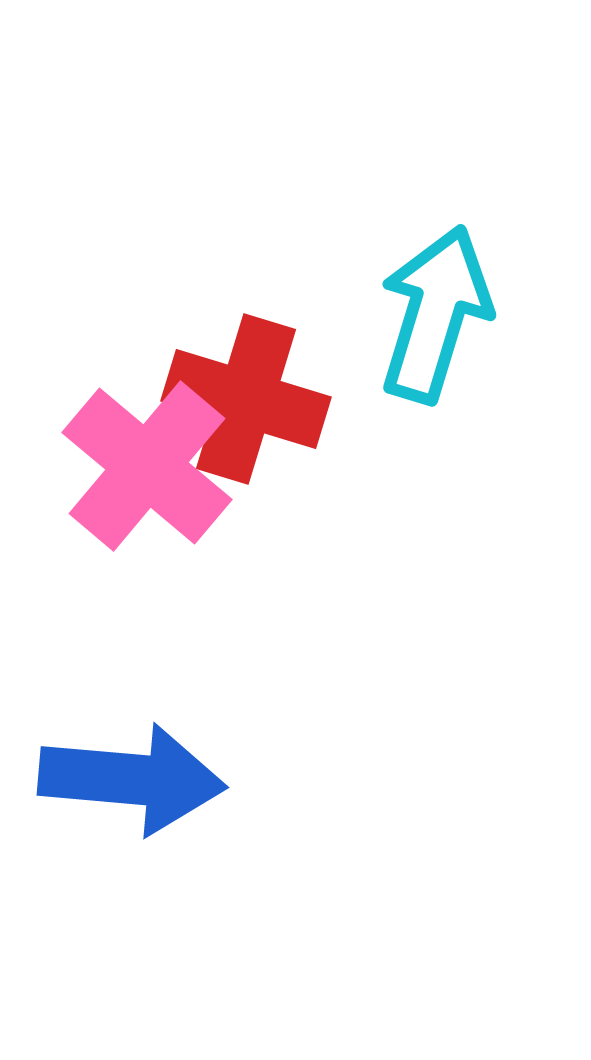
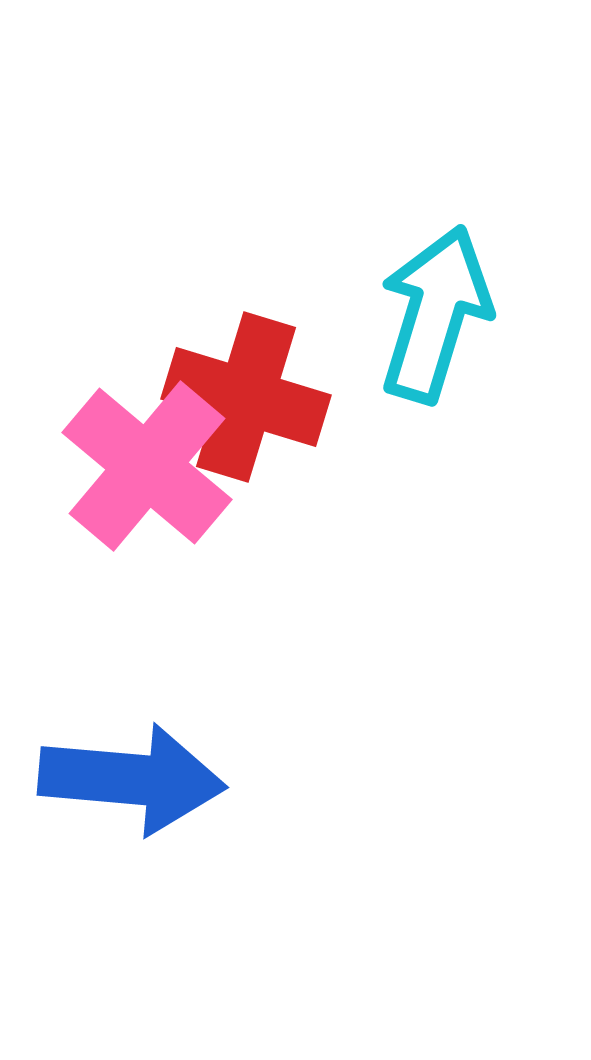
red cross: moved 2 px up
